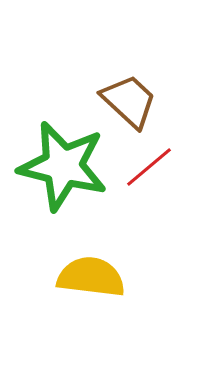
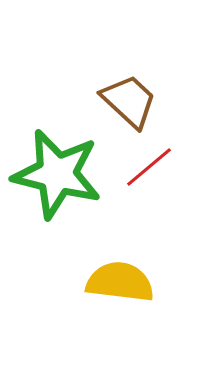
green star: moved 6 px left, 8 px down
yellow semicircle: moved 29 px right, 5 px down
